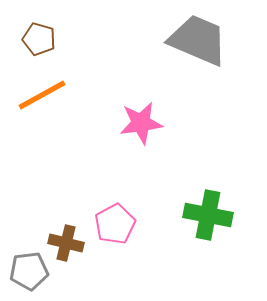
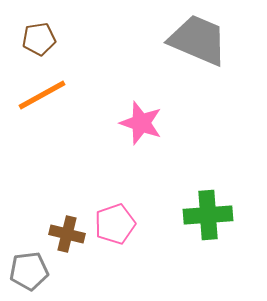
brown pentagon: rotated 24 degrees counterclockwise
pink star: rotated 27 degrees clockwise
green cross: rotated 15 degrees counterclockwise
pink pentagon: rotated 9 degrees clockwise
brown cross: moved 1 px right, 9 px up
